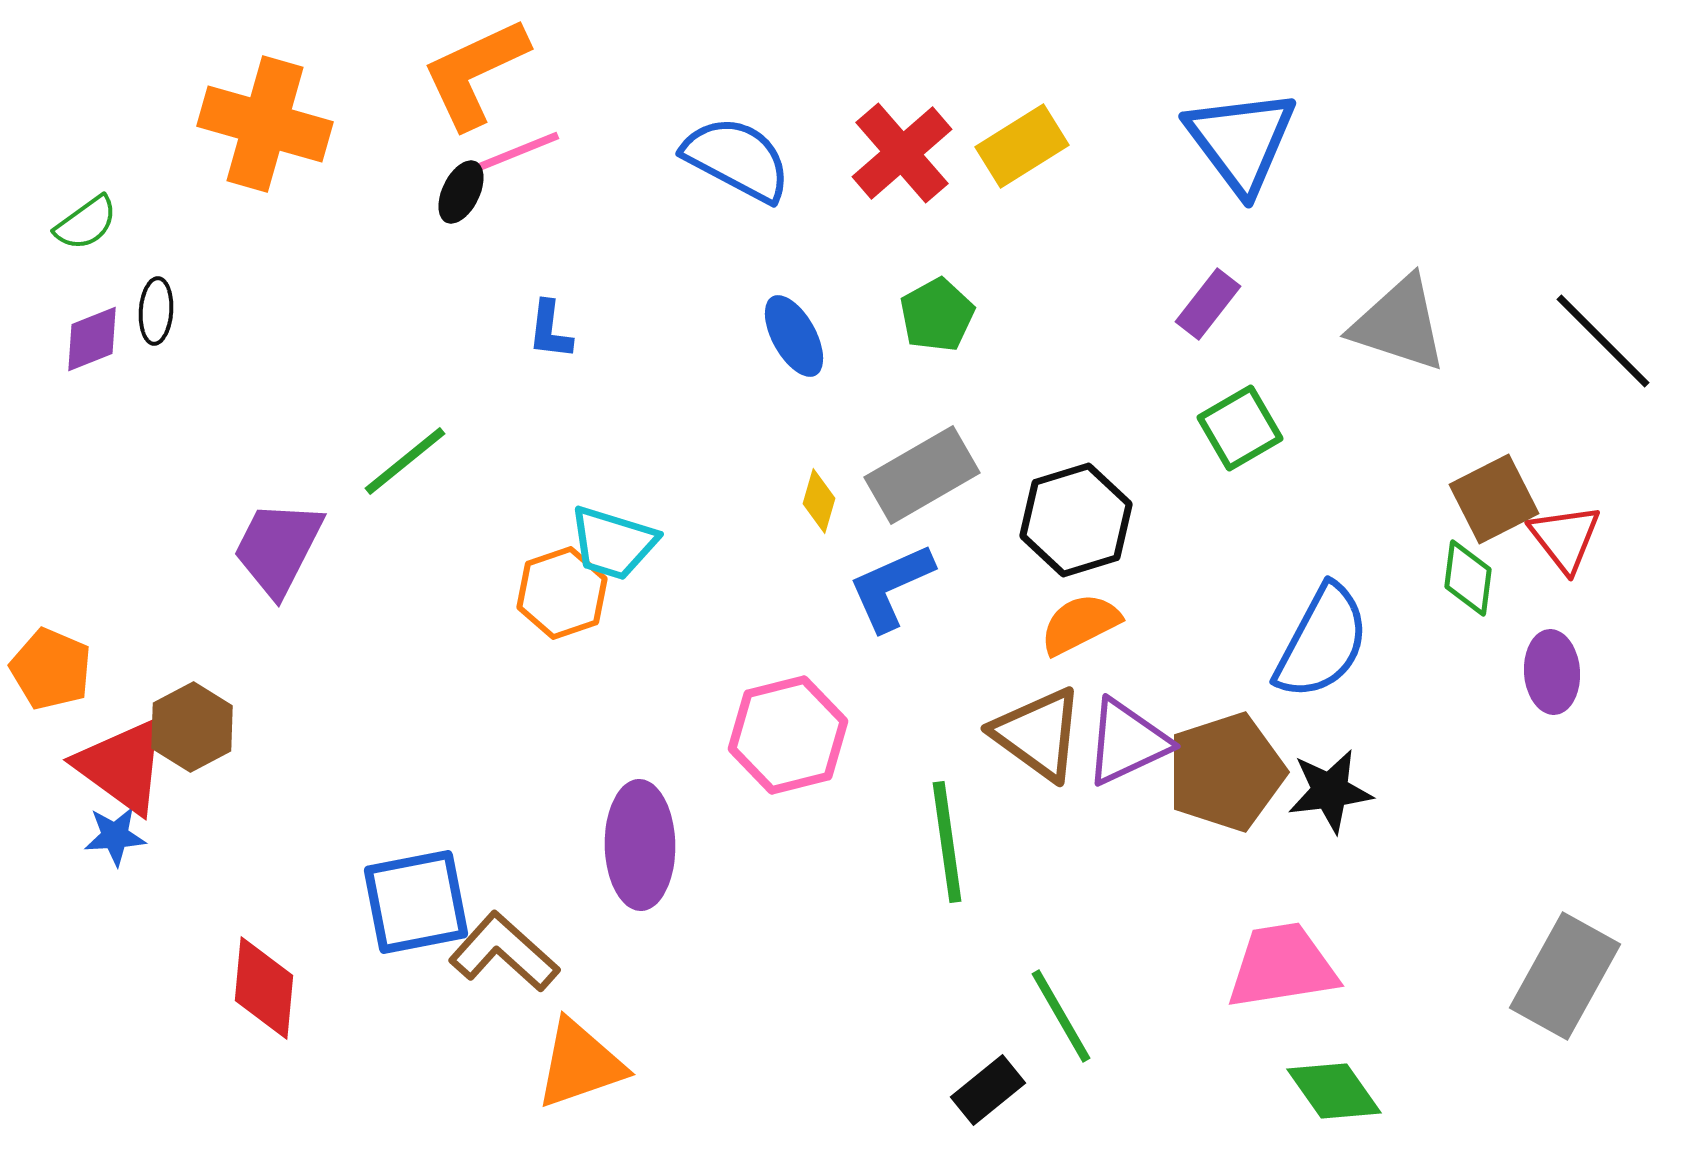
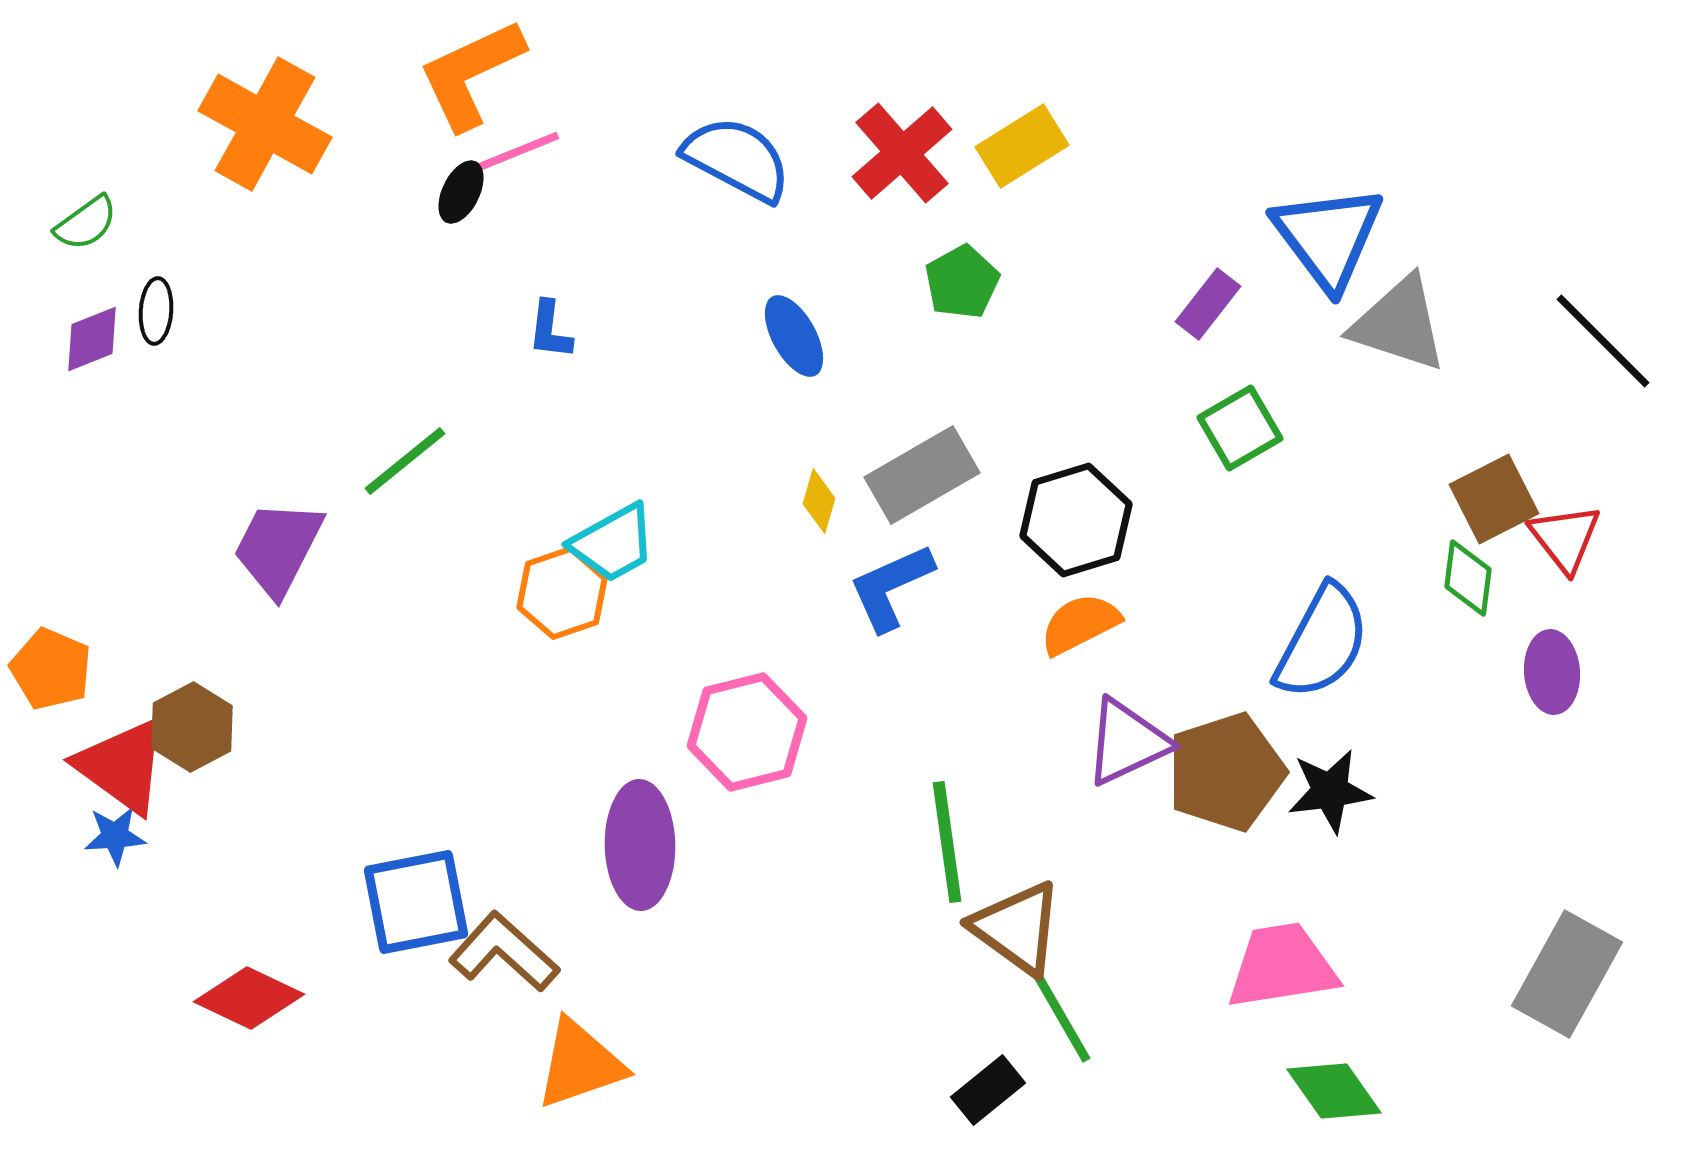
orange L-shape at (475, 73): moved 4 px left, 1 px down
orange cross at (265, 124): rotated 13 degrees clockwise
blue triangle at (1241, 141): moved 87 px right, 96 px down
green pentagon at (937, 315): moved 25 px right, 33 px up
cyan trapezoid at (613, 543): rotated 46 degrees counterclockwise
brown triangle at (1038, 734): moved 21 px left, 194 px down
pink hexagon at (788, 735): moved 41 px left, 3 px up
gray rectangle at (1565, 976): moved 2 px right, 2 px up
red diamond at (264, 988): moved 15 px left, 10 px down; rotated 70 degrees counterclockwise
